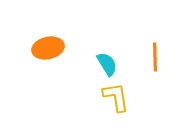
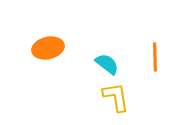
cyan semicircle: rotated 20 degrees counterclockwise
